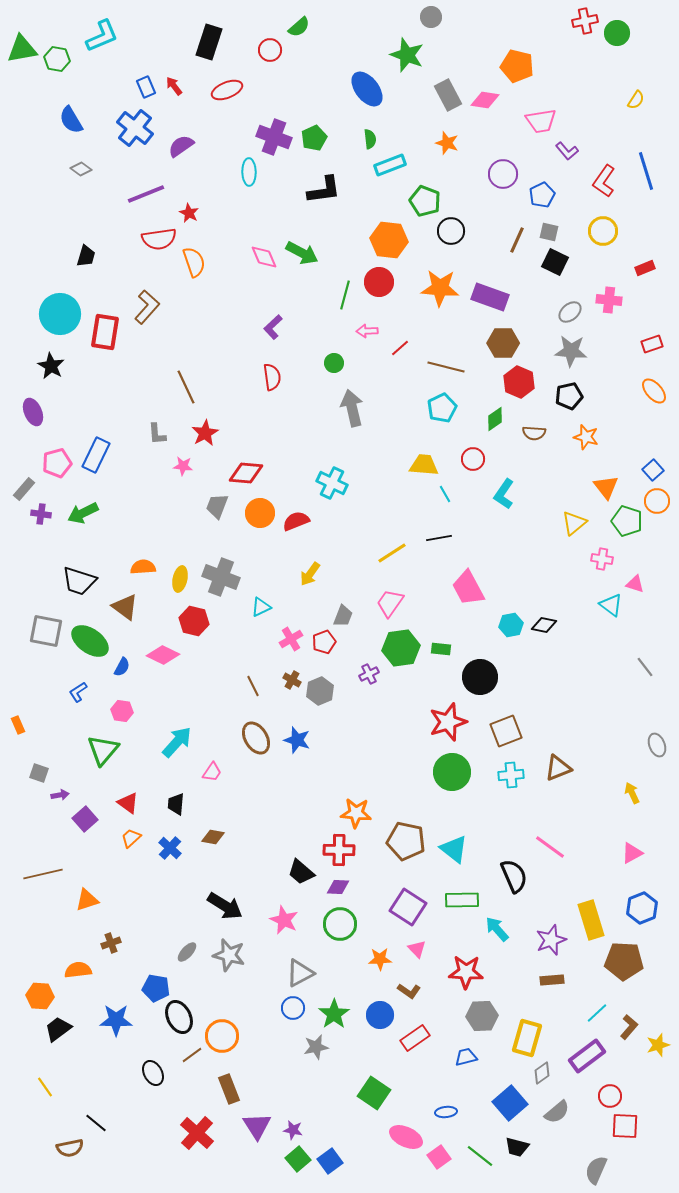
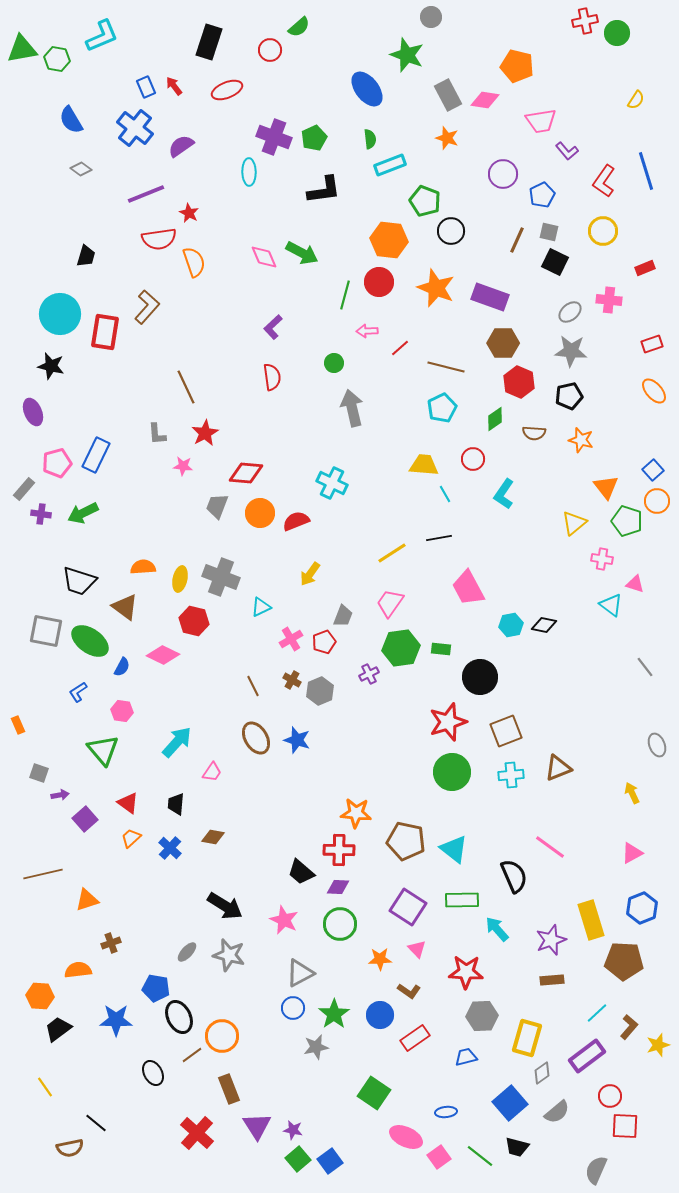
orange star at (447, 143): moved 5 px up
orange star at (440, 288): moved 4 px left; rotated 18 degrees clockwise
black star at (51, 366): rotated 16 degrees counterclockwise
orange star at (586, 437): moved 5 px left, 3 px down
green triangle at (103, 750): rotated 20 degrees counterclockwise
